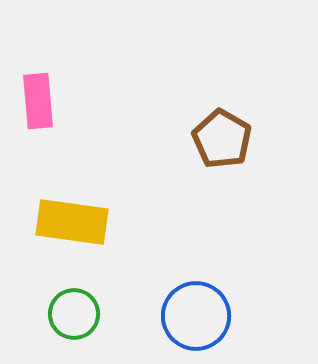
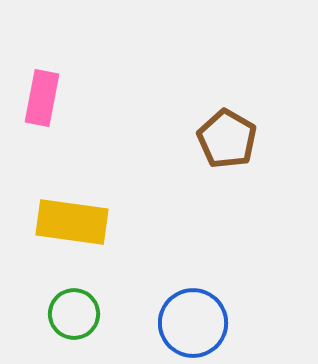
pink rectangle: moved 4 px right, 3 px up; rotated 16 degrees clockwise
brown pentagon: moved 5 px right
blue circle: moved 3 px left, 7 px down
